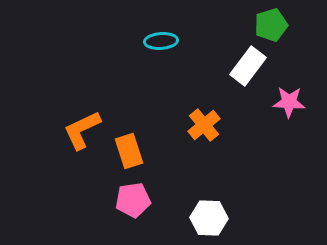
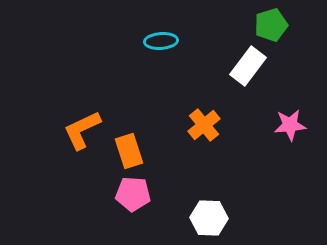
pink star: moved 1 px right, 23 px down; rotated 8 degrees counterclockwise
pink pentagon: moved 6 px up; rotated 12 degrees clockwise
